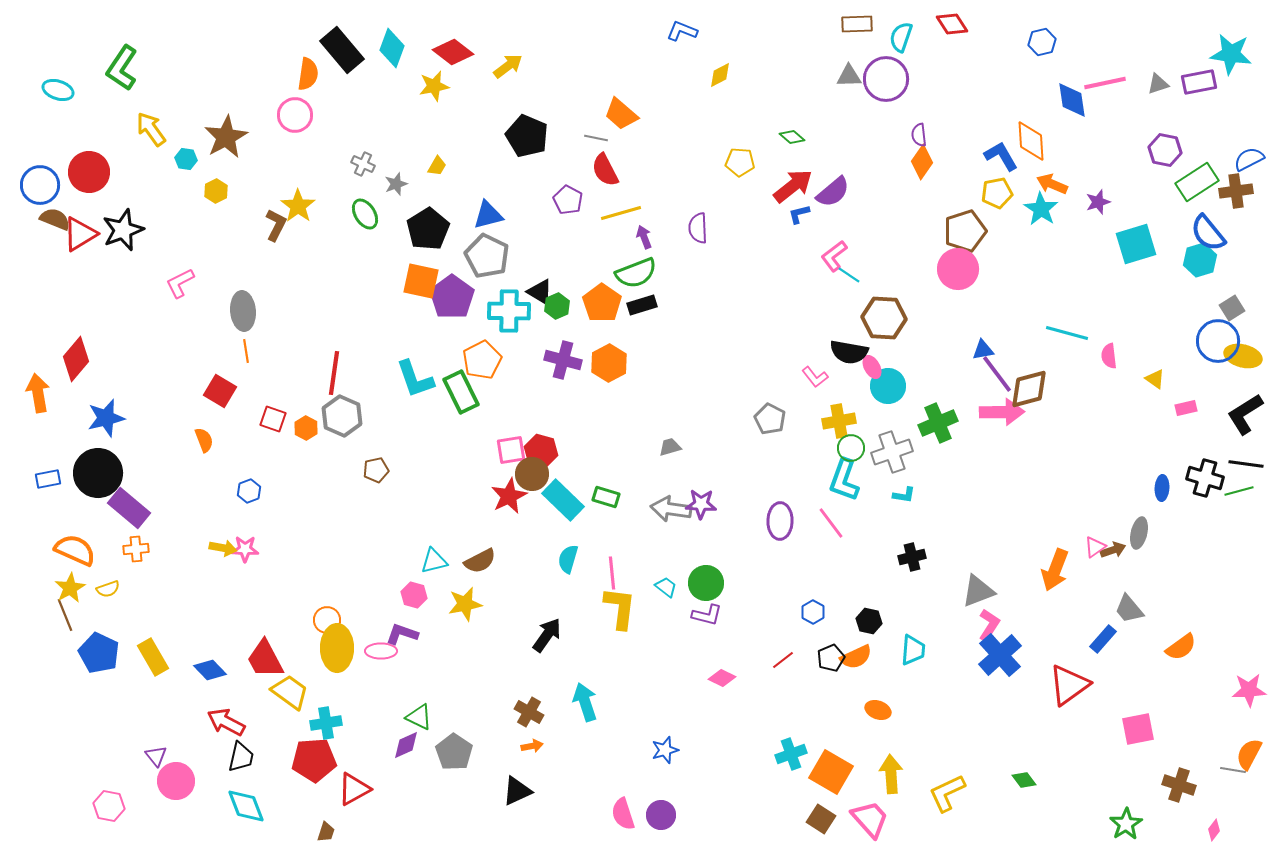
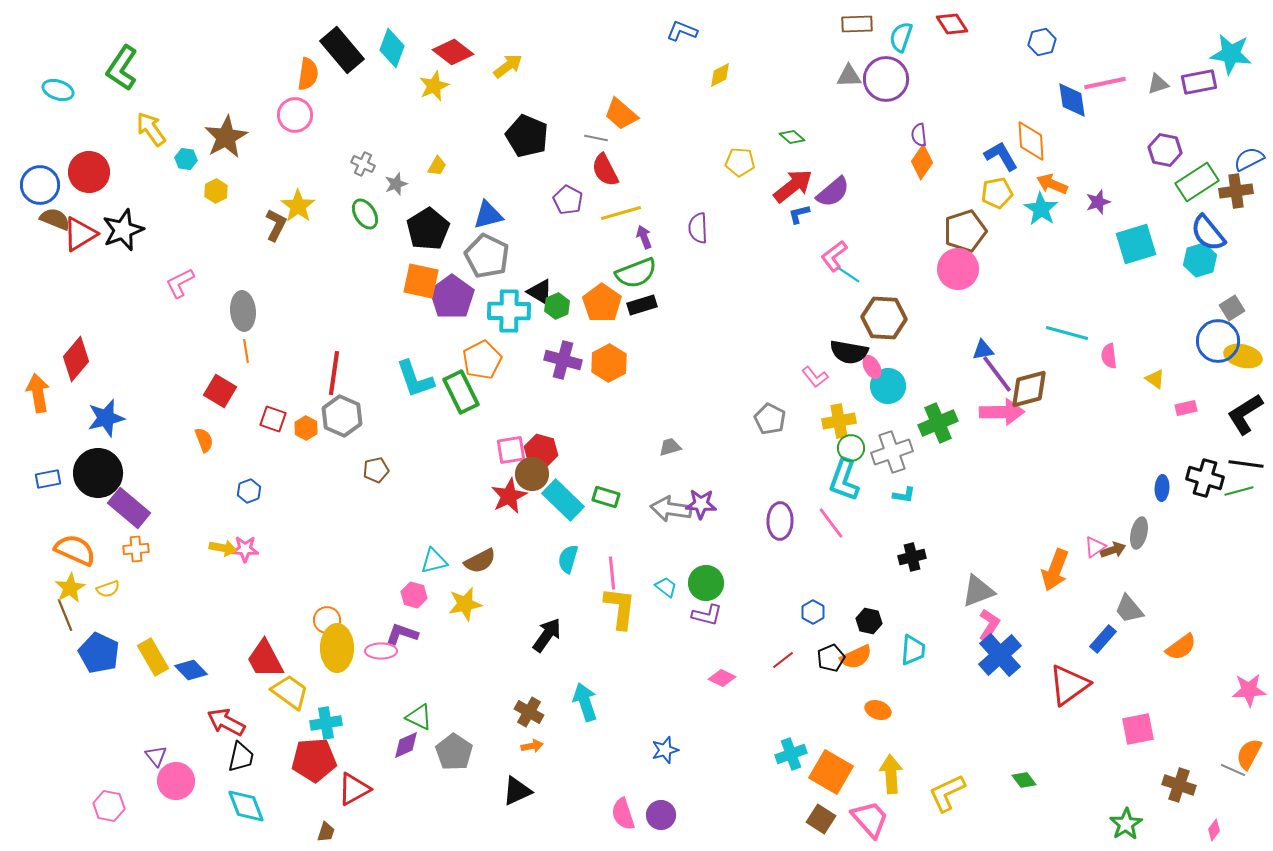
yellow star at (434, 86): rotated 12 degrees counterclockwise
blue diamond at (210, 670): moved 19 px left
gray line at (1233, 770): rotated 15 degrees clockwise
